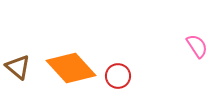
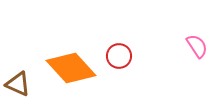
brown triangle: moved 17 px down; rotated 16 degrees counterclockwise
red circle: moved 1 px right, 20 px up
